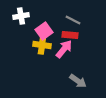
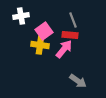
gray line: rotated 42 degrees clockwise
yellow cross: moved 2 px left
